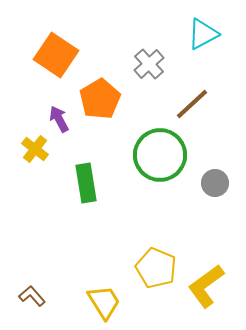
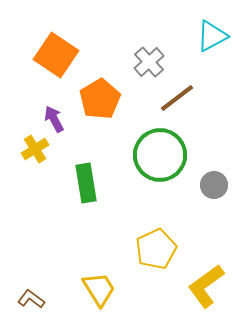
cyan triangle: moved 9 px right, 2 px down
gray cross: moved 2 px up
brown line: moved 15 px left, 6 px up; rotated 6 degrees clockwise
purple arrow: moved 5 px left
yellow cross: rotated 20 degrees clockwise
gray circle: moved 1 px left, 2 px down
yellow pentagon: moved 19 px up; rotated 24 degrees clockwise
brown L-shape: moved 1 px left, 3 px down; rotated 12 degrees counterclockwise
yellow trapezoid: moved 5 px left, 13 px up
